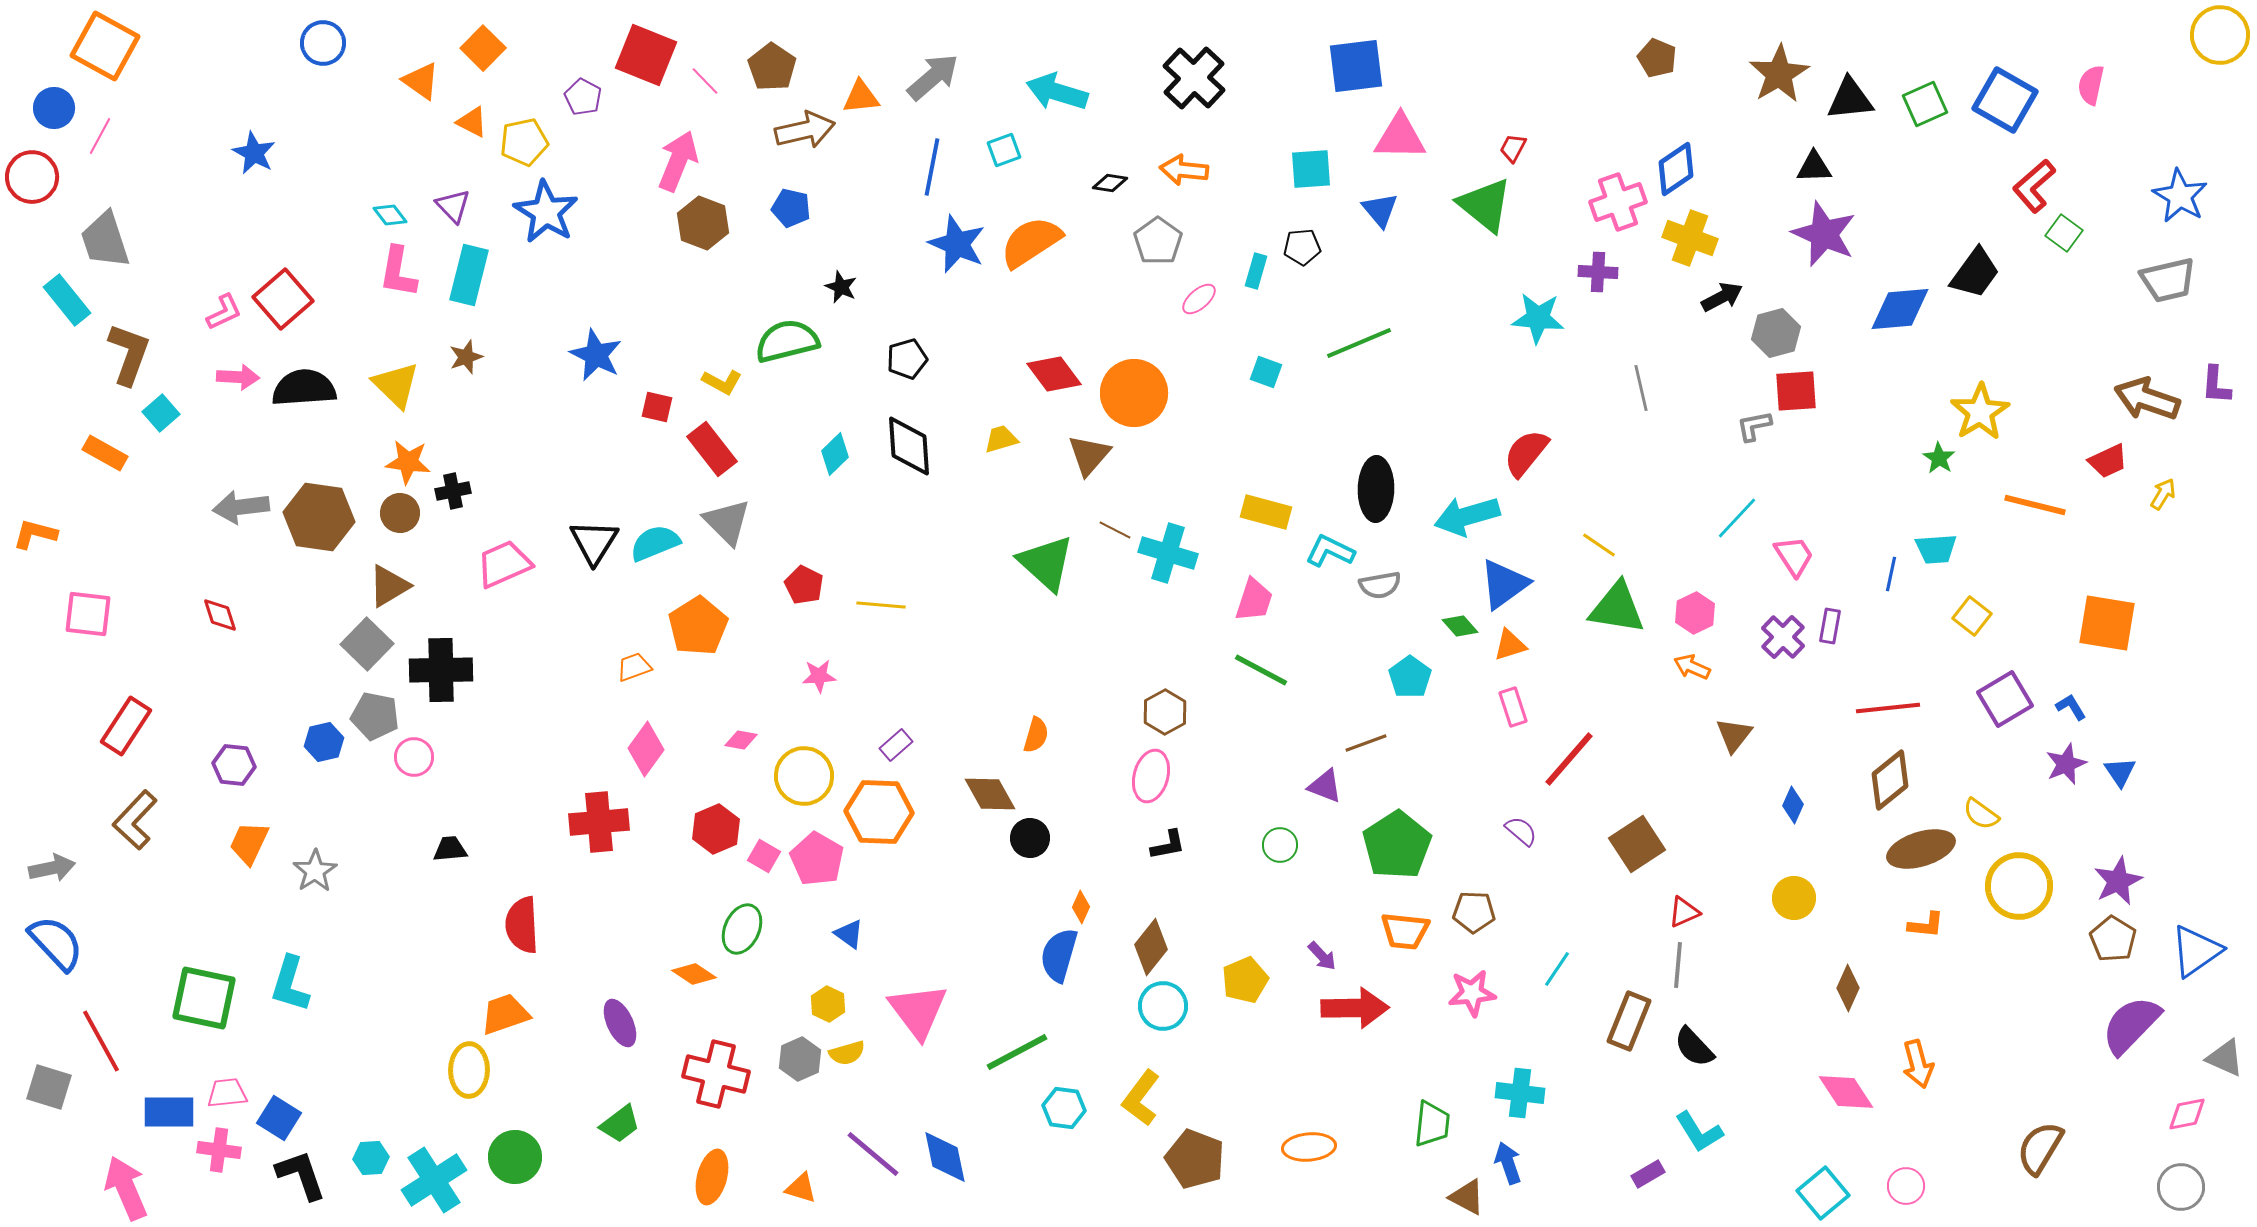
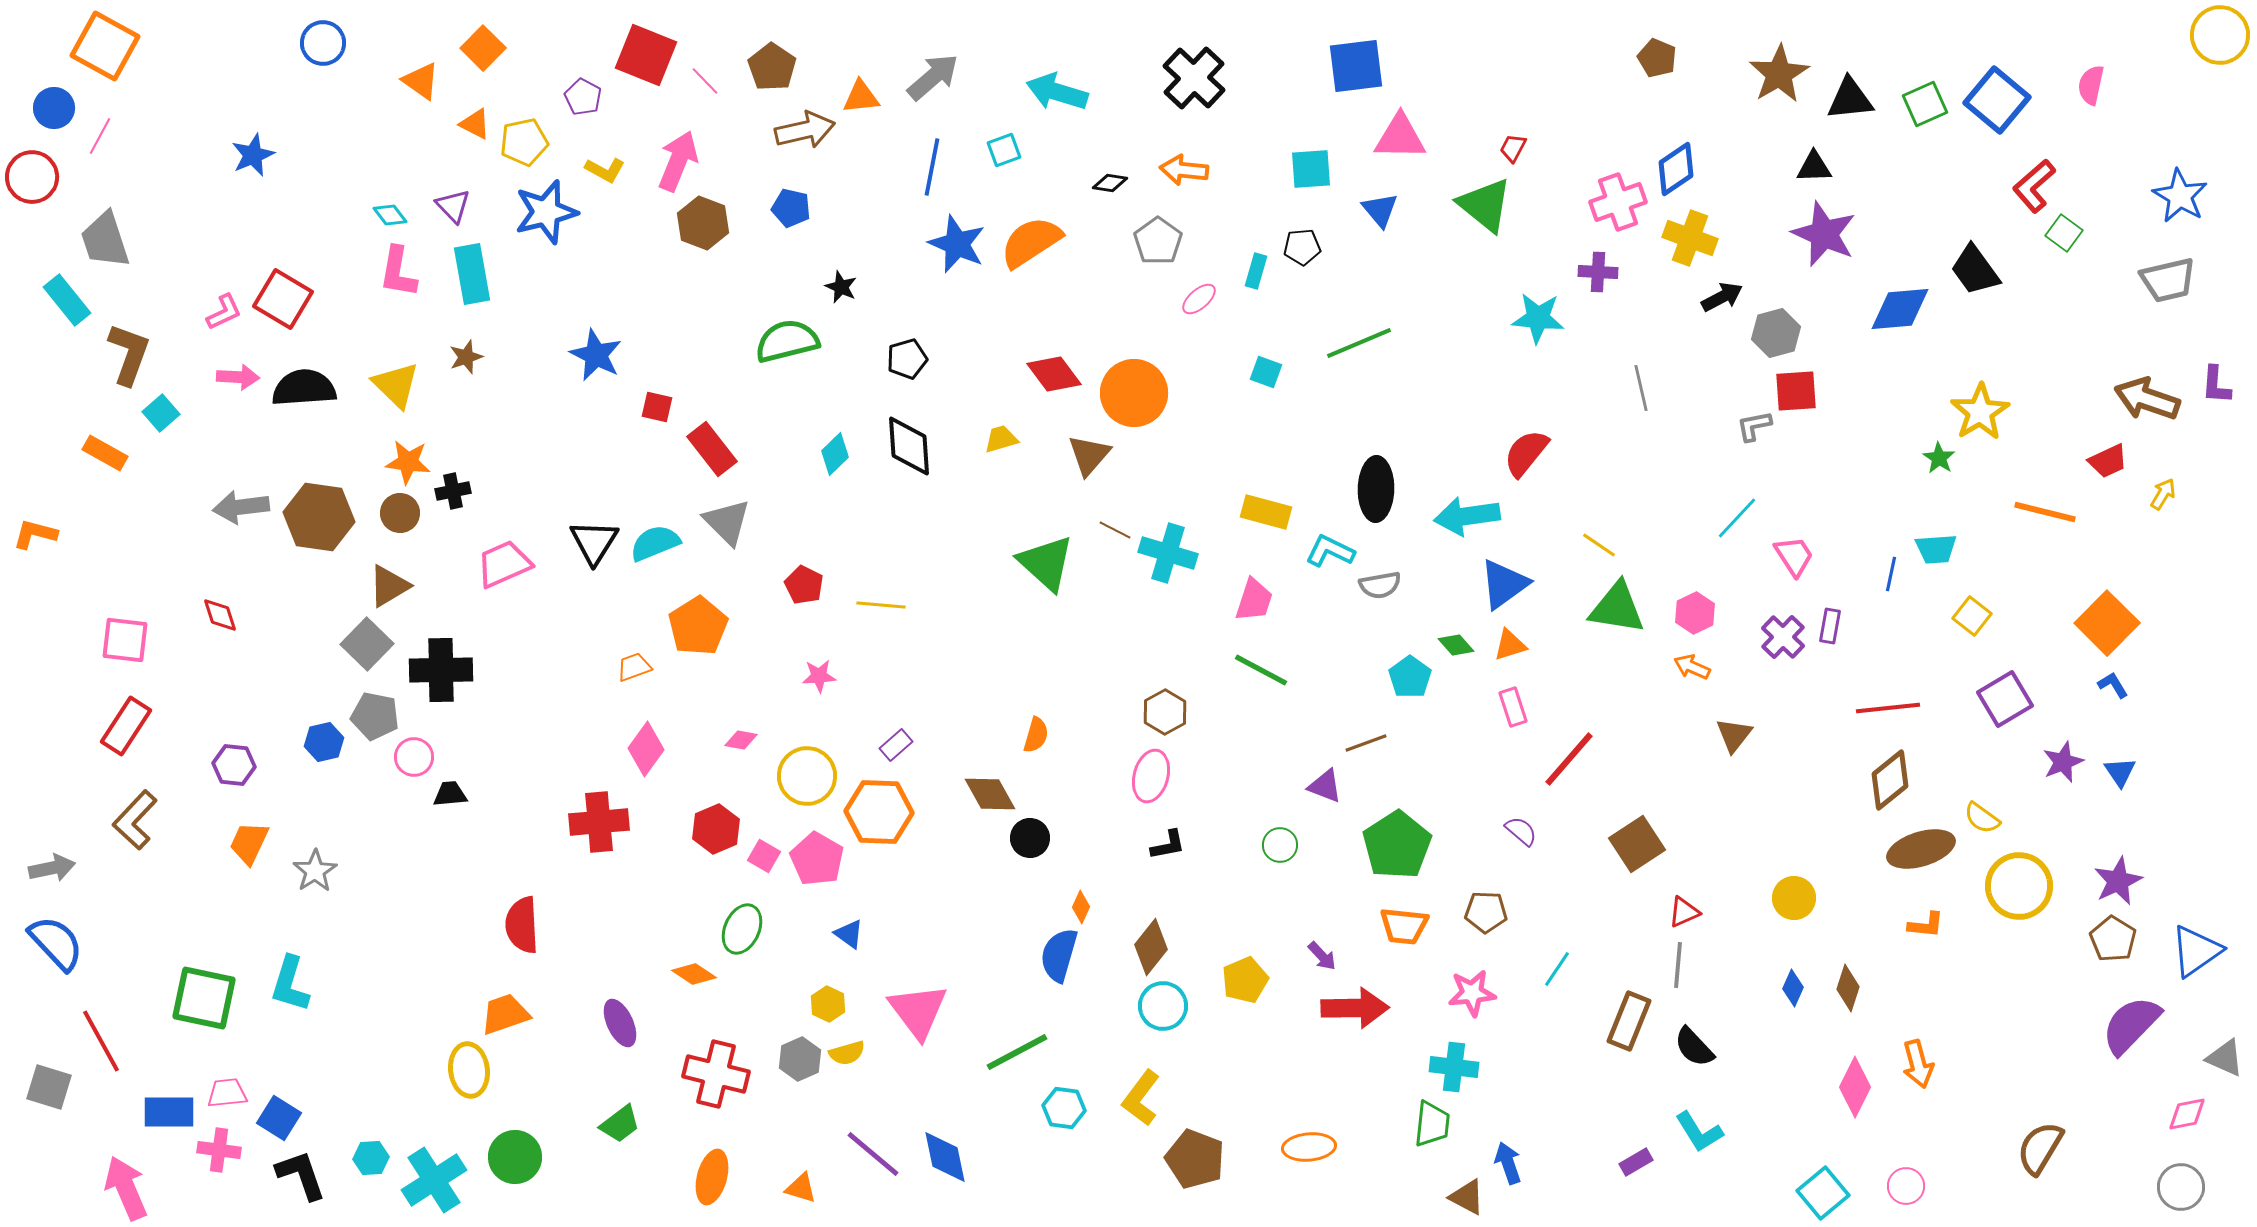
blue square at (2005, 100): moved 8 px left; rotated 10 degrees clockwise
orange triangle at (472, 122): moved 3 px right, 2 px down
blue star at (254, 153): moved 1 px left, 2 px down; rotated 21 degrees clockwise
blue star at (546, 212): rotated 26 degrees clockwise
black trapezoid at (1975, 273): moved 3 px up; rotated 108 degrees clockwise
cyan rectangle at (469, 275): moved 3 px right, 1 px up; rotated 24 degrees counterclockwise
red square at (283, 299): rotated 18 degrees counterclockwise
yellow L-shape at (722, 382): moved 117 px left, 212 px up
orange line at (2035, 505): moved 10 px right, 7 px down
cyan arrow at (1467, 516): rotated 8 degrees clockwise
pink square at (88, 614): moved 37 px right, 26 px down
orange square at (2107, 623): rotated 36 degrees clockwise
green diamond at (1460, 626): moved 4 px left, 19 px down
blue L-shape at (2071, 707): moved 42 px right, 22 px up
purple star at (2066, 764): moved 3 px left, 2 px up
yellow circle at (804, 776): moved 3 px right
blue diamond at (1793, 805): moved 183 px down
yellow semicircle at (1981, 814): moved 1 px right, 4 px down
black trapezoid at (450, 849): moved 55 px up
brown pentagon at (1474, 912): moved 12 px right
orange trapezoid at (1405, 931): moved 1 px left, 5 px up
brown diamond at (1848, 988): rotated 6 degrees counterclockwise
yellow ellipse at (469, 1070): rotated 8 degrees counterclockwise
pink diamond at (1846, 1092): moved 9 px right, 5 px up; rotated 60 degrees clockwise
cyan cross at (1520, 1093): moved 66 px left, 26 px up
purple rectangle at (1648, 1174): moved 12 px left, 12 px up
